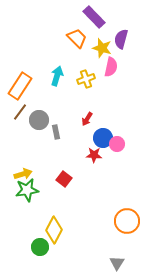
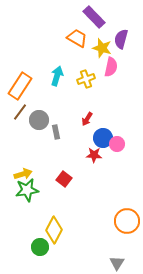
orange trapezoid: rotated 15 degrees counterclockwise
